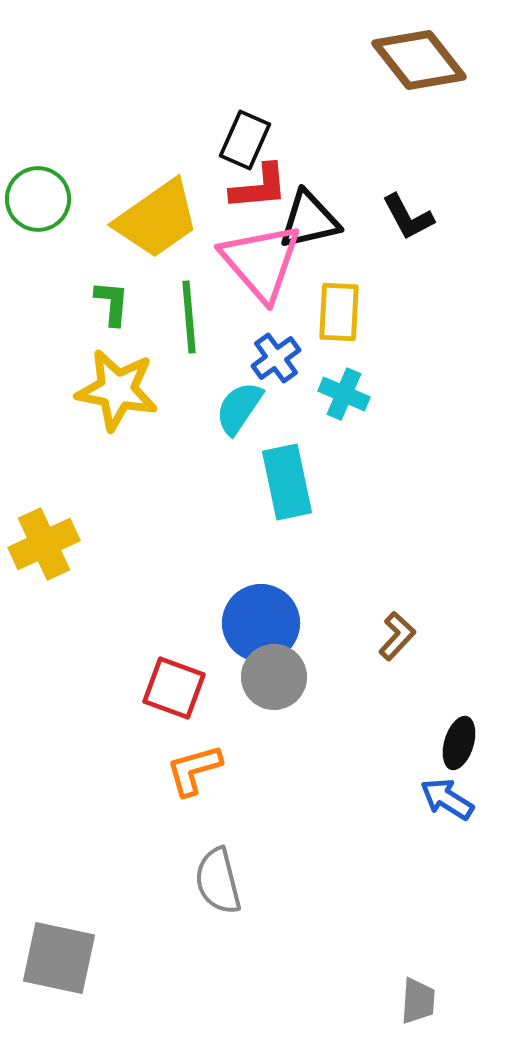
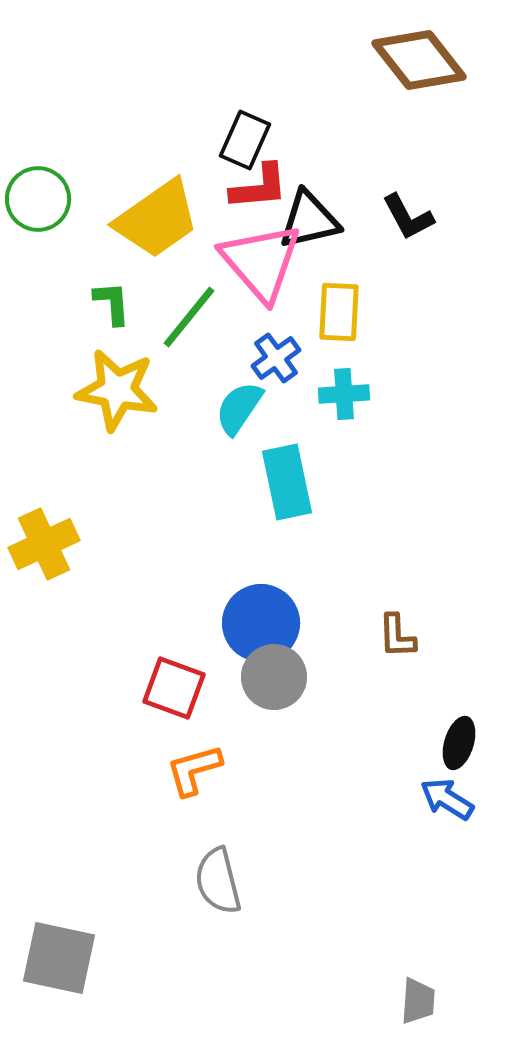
green L-shape: rotated 9 degrees counterclockwise
green line: rotated 44 degrees clockwise
cyan cross: rotated 27 degrees counterclockwise
brown L-shape: rotated 135 degrees clockwise
